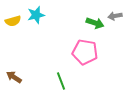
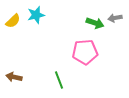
gray arrow: moved 2 px down
yellow semicircle: rotated 28 degrees counterclockwise
pink pentagon: rotated 15 degrees counterclockwise
brown arrow: rotated 21 degrees counterclockwise
green line: moved 2 px left, 1 px up
